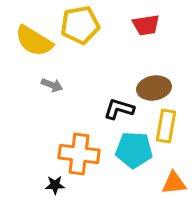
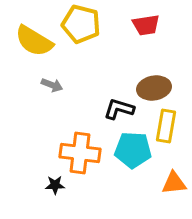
yellow pentagon: moved 1 px right, 1 px up; rotated 24 degrees clockwise
cyan pentagon: moved 1 px left
orange cross: moved 1 px right, 1 px up
